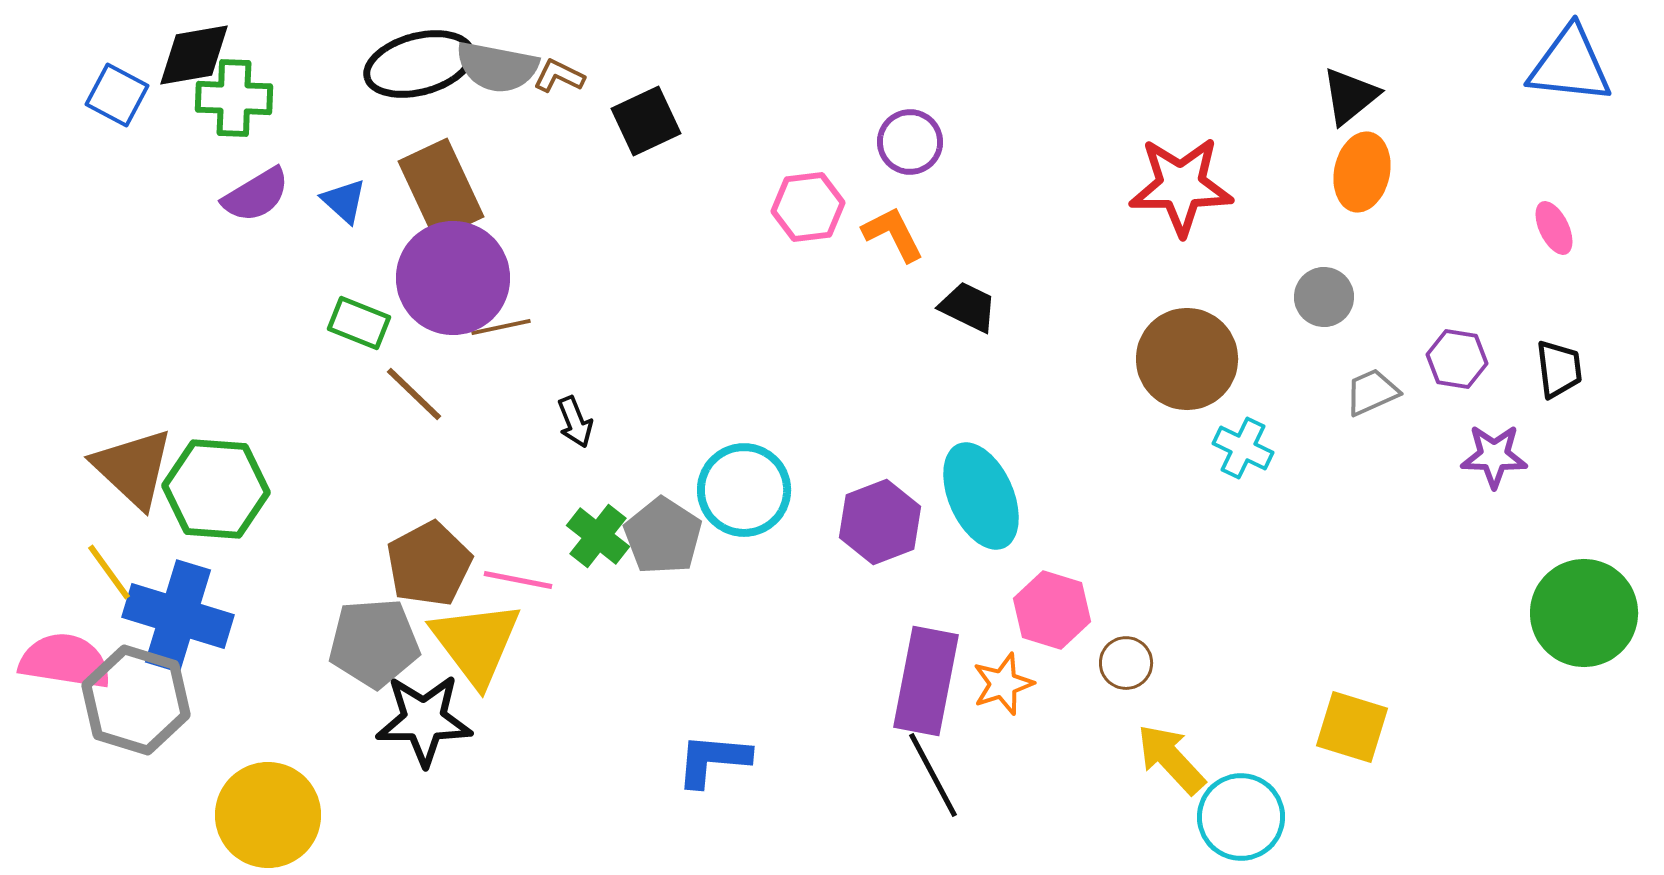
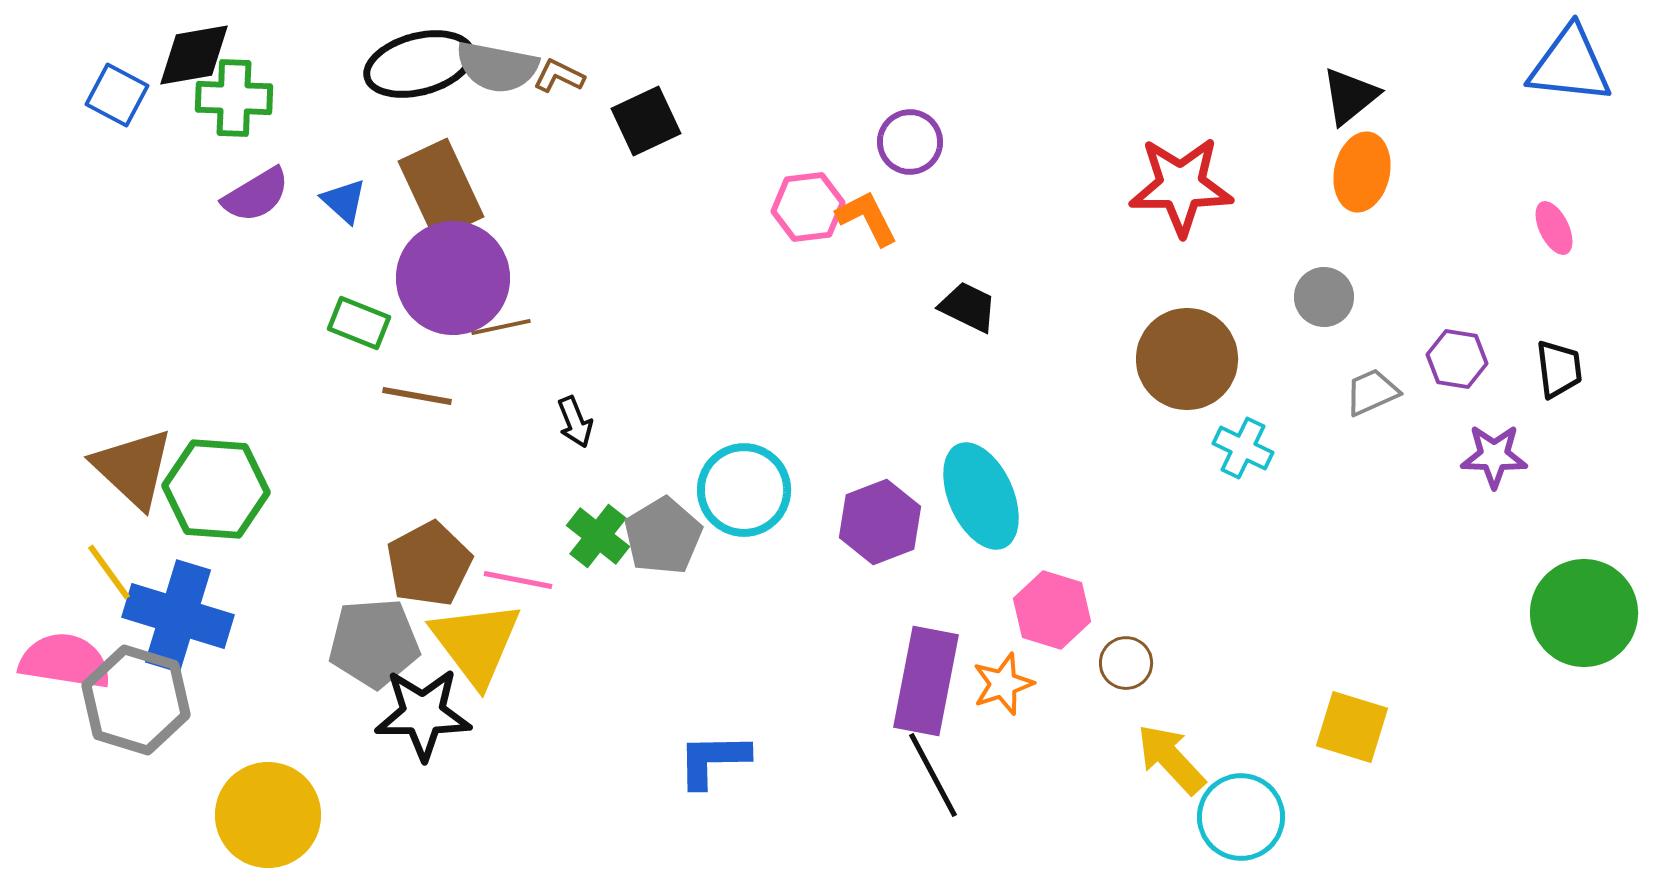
orange L-shape at (893, 234): moved 26 px left, 16 px up
brown line at (414, 394): moved 3 px right, 2 px down; rotated 34 degrees counterclockwise
gray pentagon at (663, 536): rotated 8 degrees clockwise
black star at (424, 720): moved 1 px left, 6 px up
blue L-shape at (713, 760): rotated 6 degrees counterclockwise
